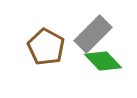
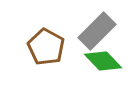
gray rectangle: moved 4 px right, 3 px up
